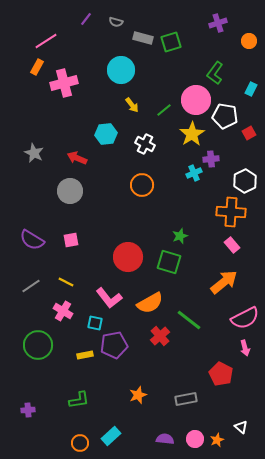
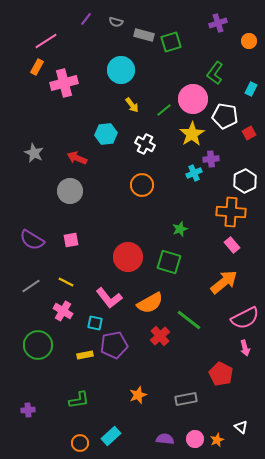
gray rectangle at (143, 38): moved 1 px right, 3 px up
pink circle at (196, 100): moved 3 px left, 1 px up
green star at (180, 236): moved 7 px up
